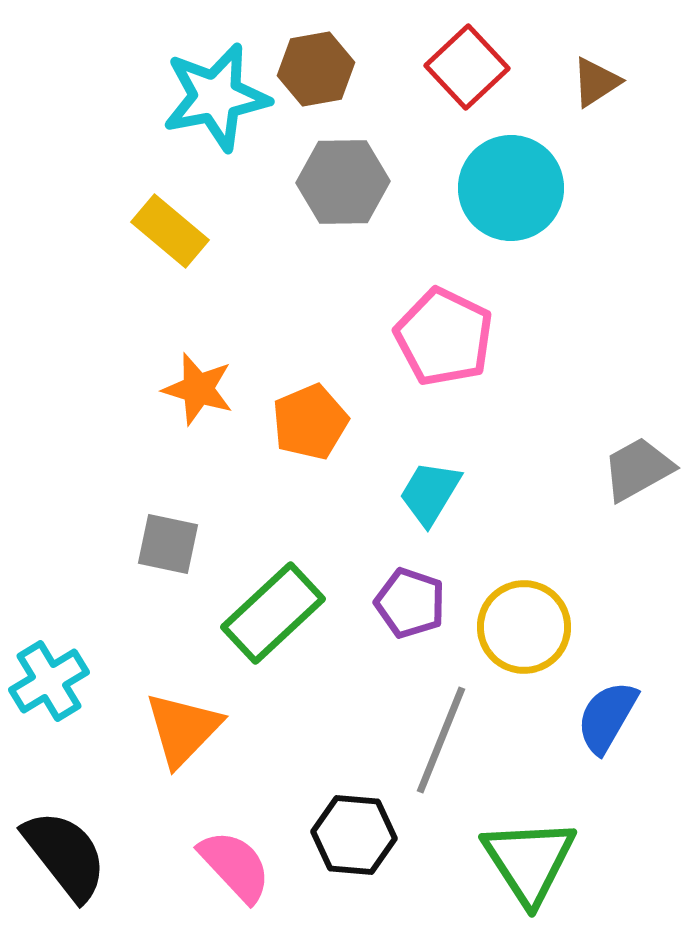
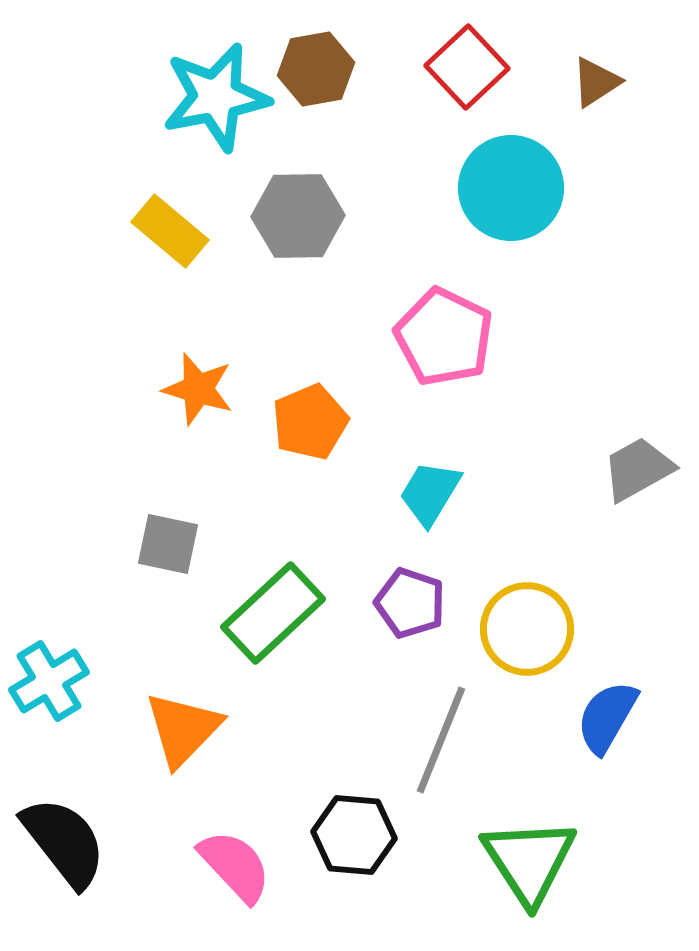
gray hexagon: moved 45 px left, 34 px down
yellow circle: moved 3 px right, 2 px down
black semicircle: moved 1 px left, 13 px up
